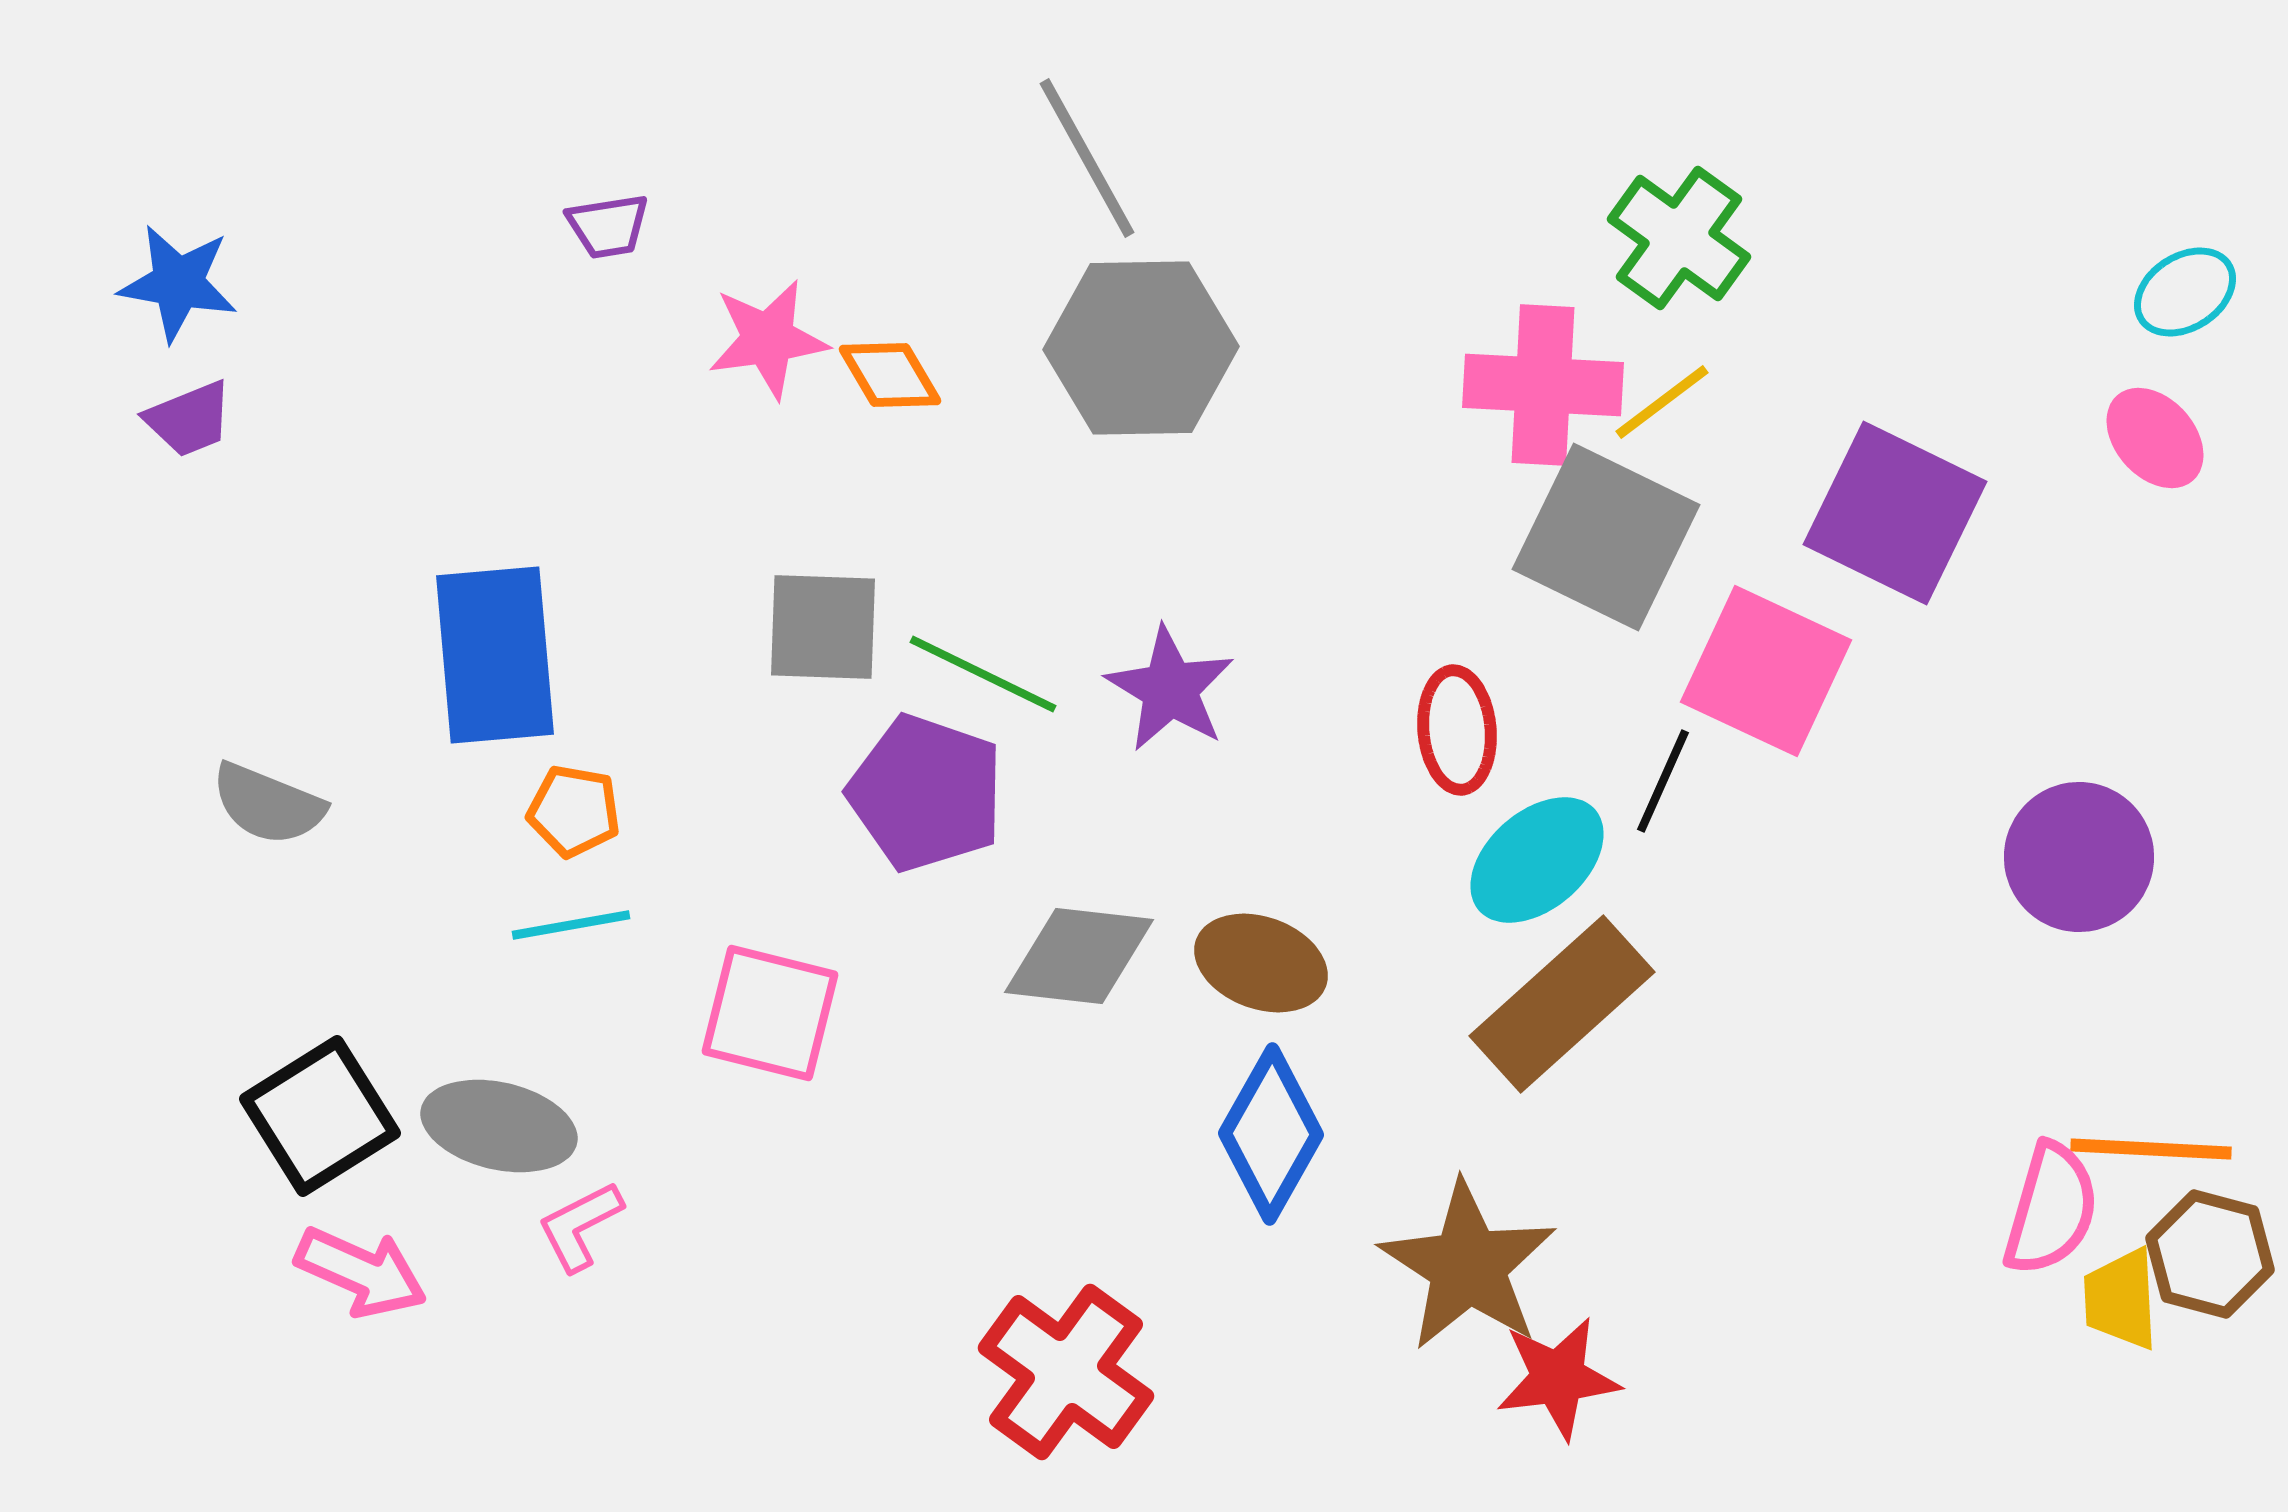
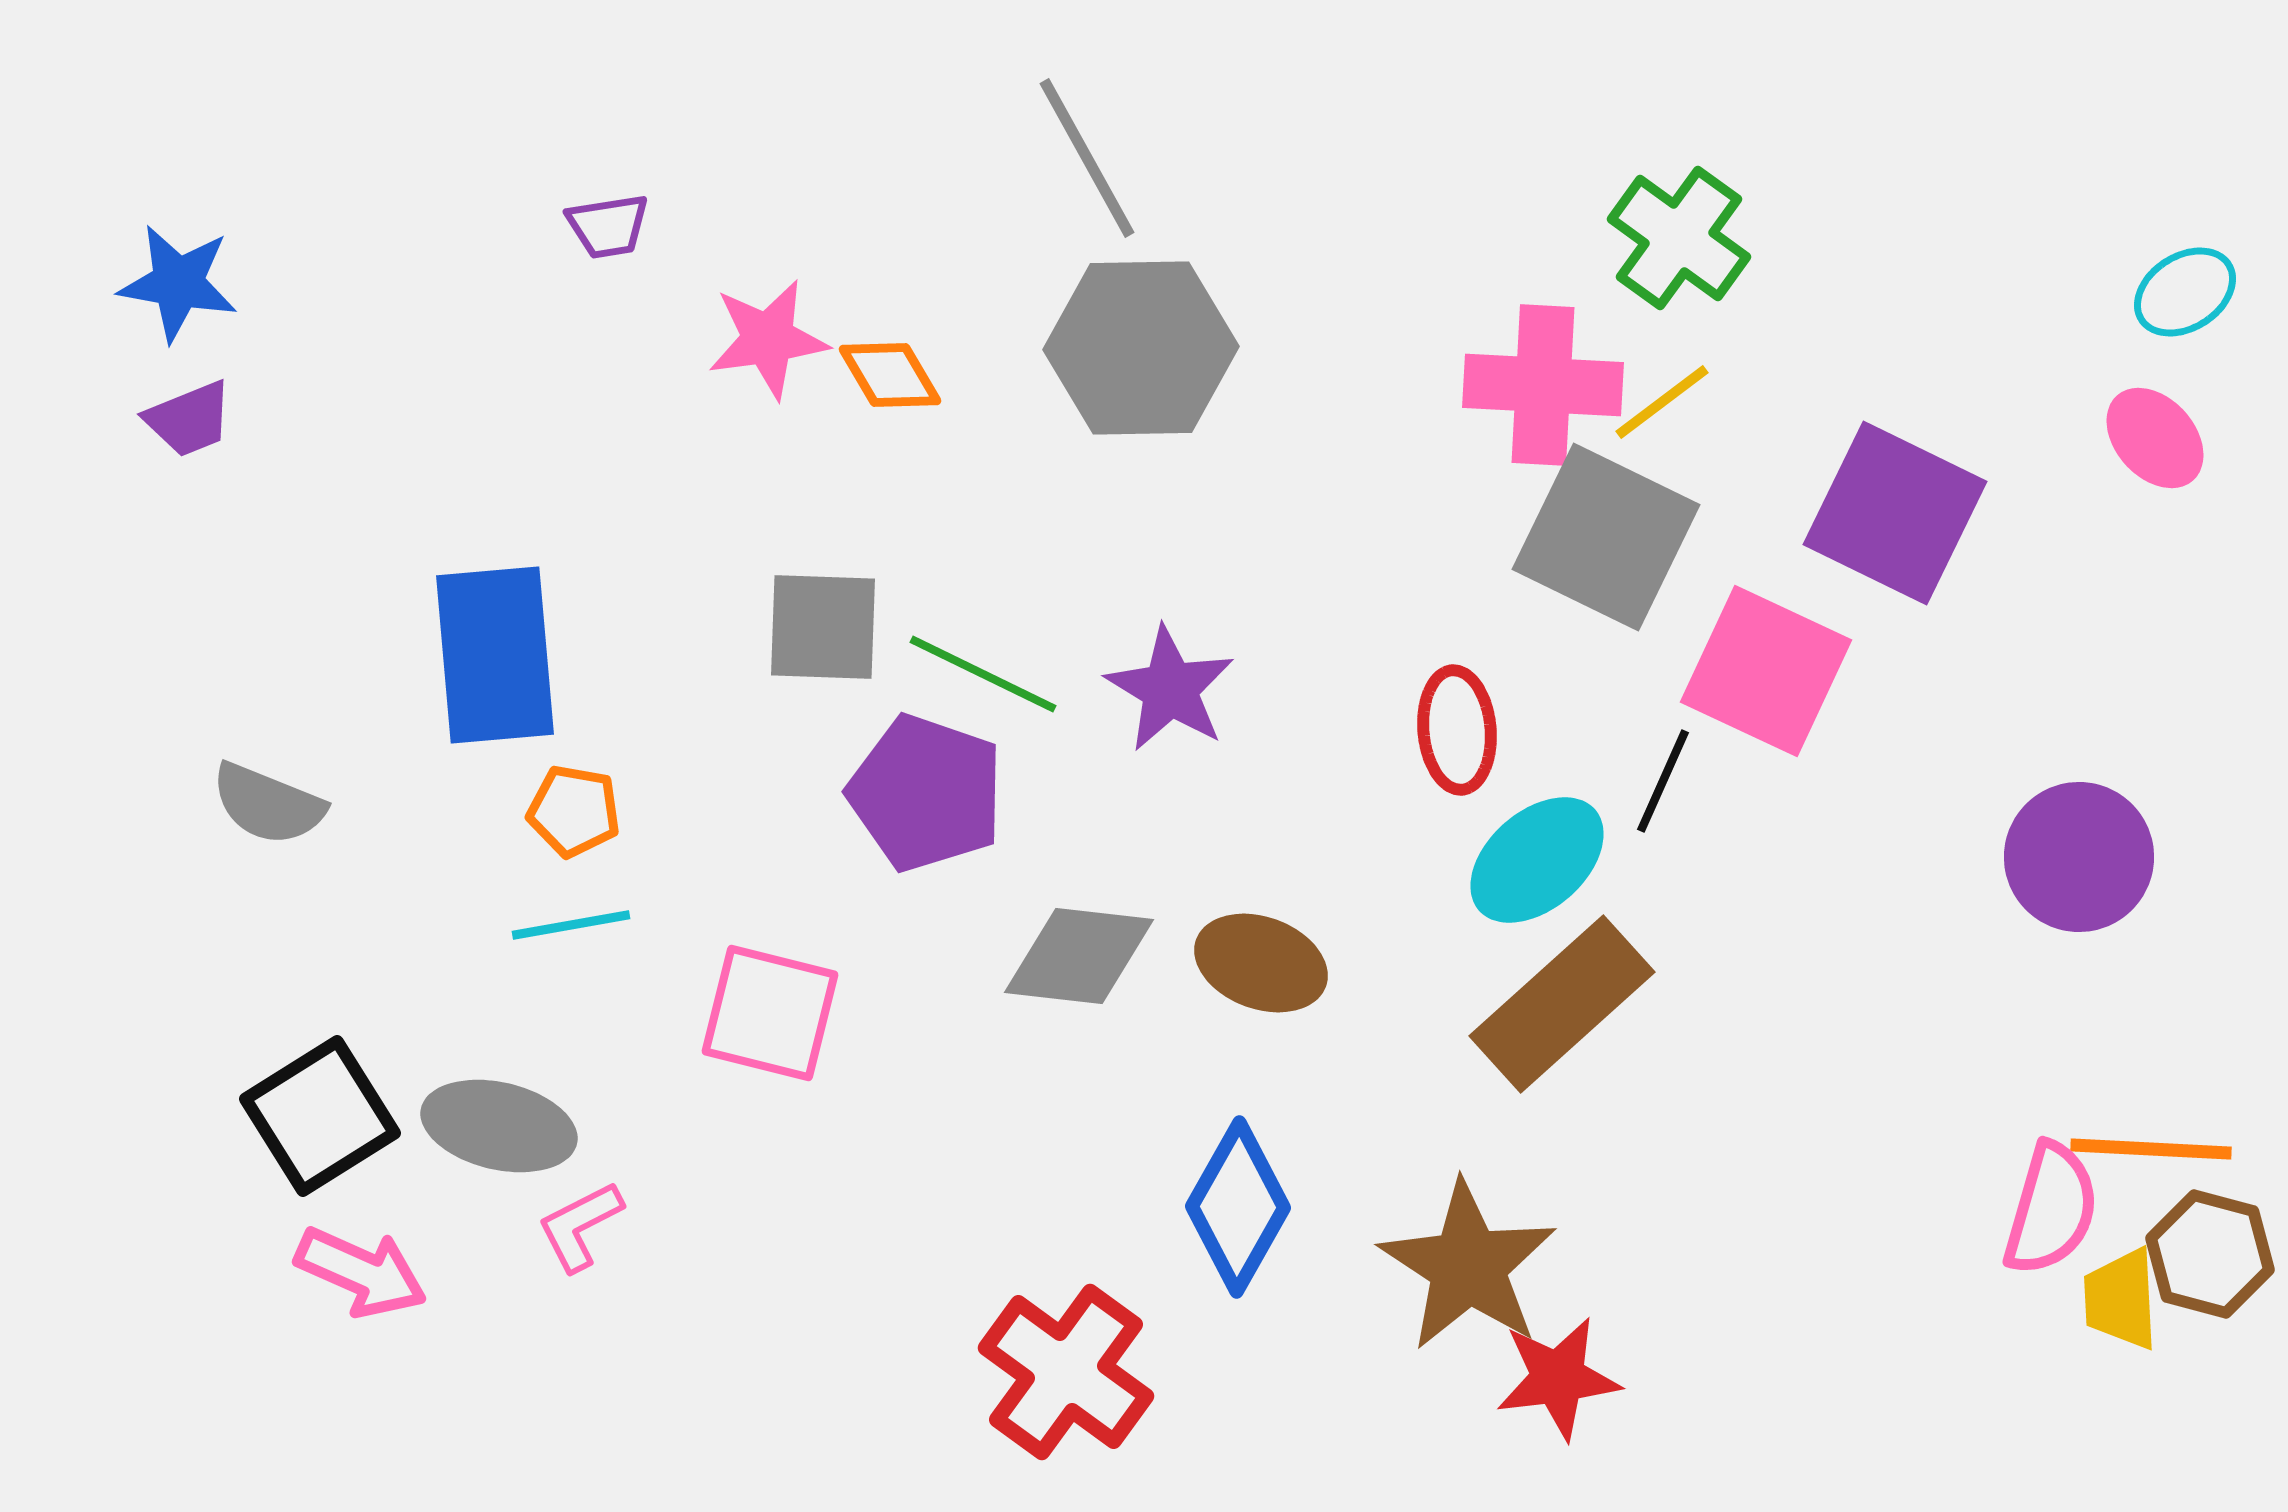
blue diamond at (1271, 1134): moved 33 px left, 73 px down
